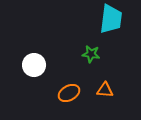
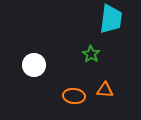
green star: rotated 24 degrees clockwise
orange ellipse: moved 5 px right, 3 px down; rotated 35 degrees clockwise
